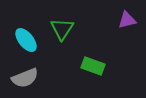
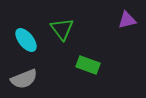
green triangle: rotated 10 degrees counterclockwise
green rectangle: moved 5 px left, 1 px up
gray semicircle: moved 1 px left, 1 px down
